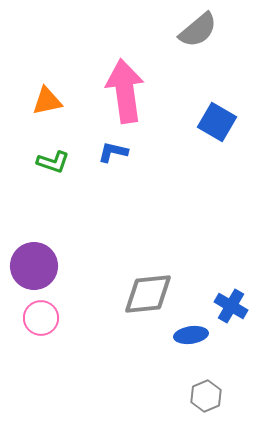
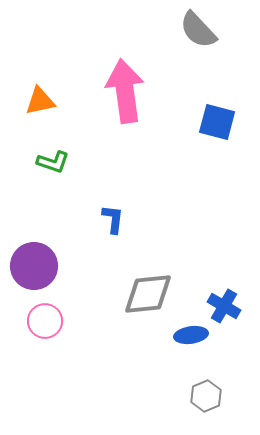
gray semicircle: rotated 87 degrees clockwise
orange triangle: moved 7 px left
blue square: rotated 15 degrees counterclockwise
blue L-shape: moved 67 px down; rotated 84 degrees clockwise
blue cross: moved 7 px left
pink circle: moved 4 px right, 3 px down
